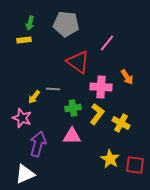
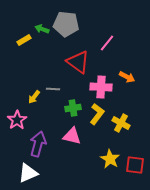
green arrow: moved 12 px right, 6 px down; rotated 96 degrees clockwise
yellow rectangle: rotated 24 degrees counterclockwise
orange arrow: rotated 28 degrees counterclockwise
pink star: moved 5 px left, 2 px down; rotated 18 degrees clockwise
pink triangle: rotated 12 degrees clockwise
white triangle: moved 3 px right, 1 px up
